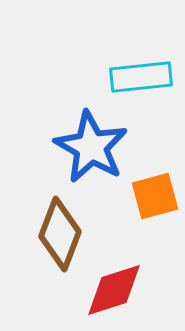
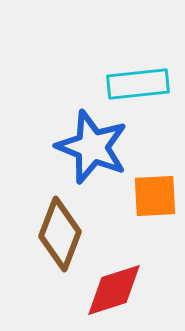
cyan rectangle: moved 3 px left, 7 px down
blue star: moved 1 px right; rotated 8 degrees counterclockwise
orange square: rotated 12 degrees clockwise
